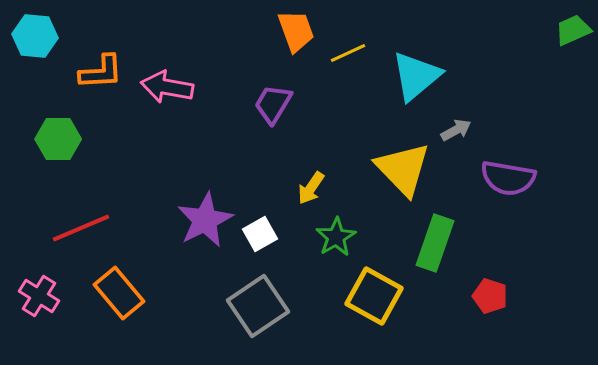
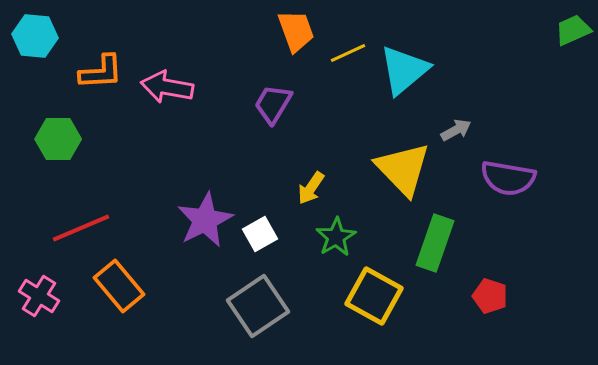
cyan triangle: moved 12 px left, 6 px up
orange rectangle: moved 7 px up
